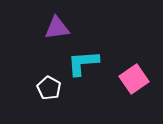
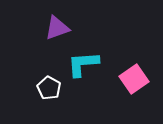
purple triangle: rotated 12 degrees counterclockwise
cyan L-shape: moved 1 px down
